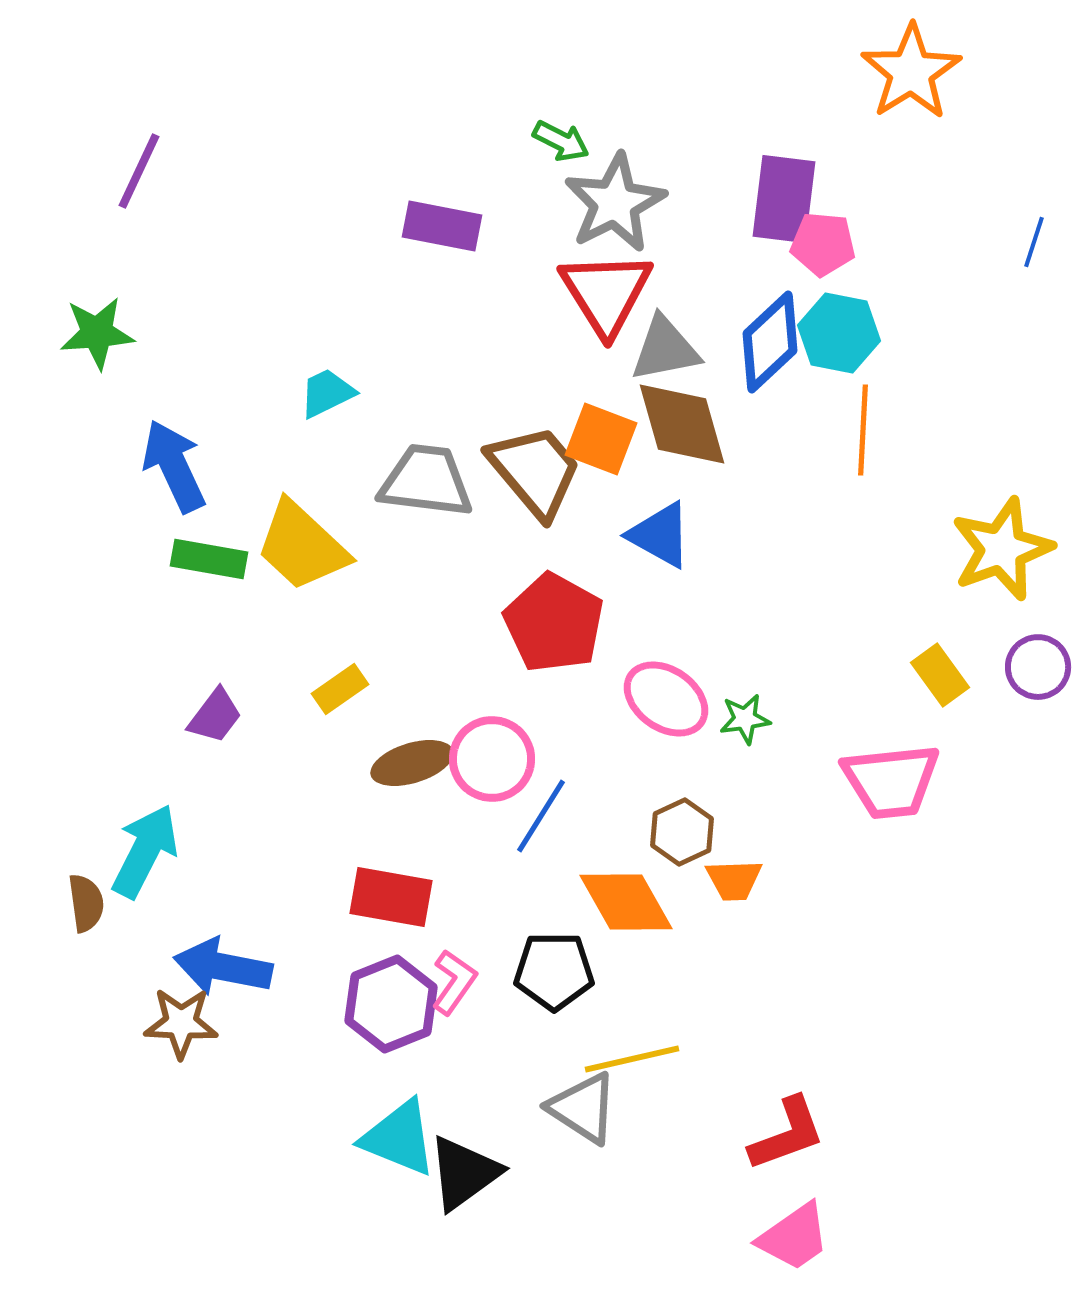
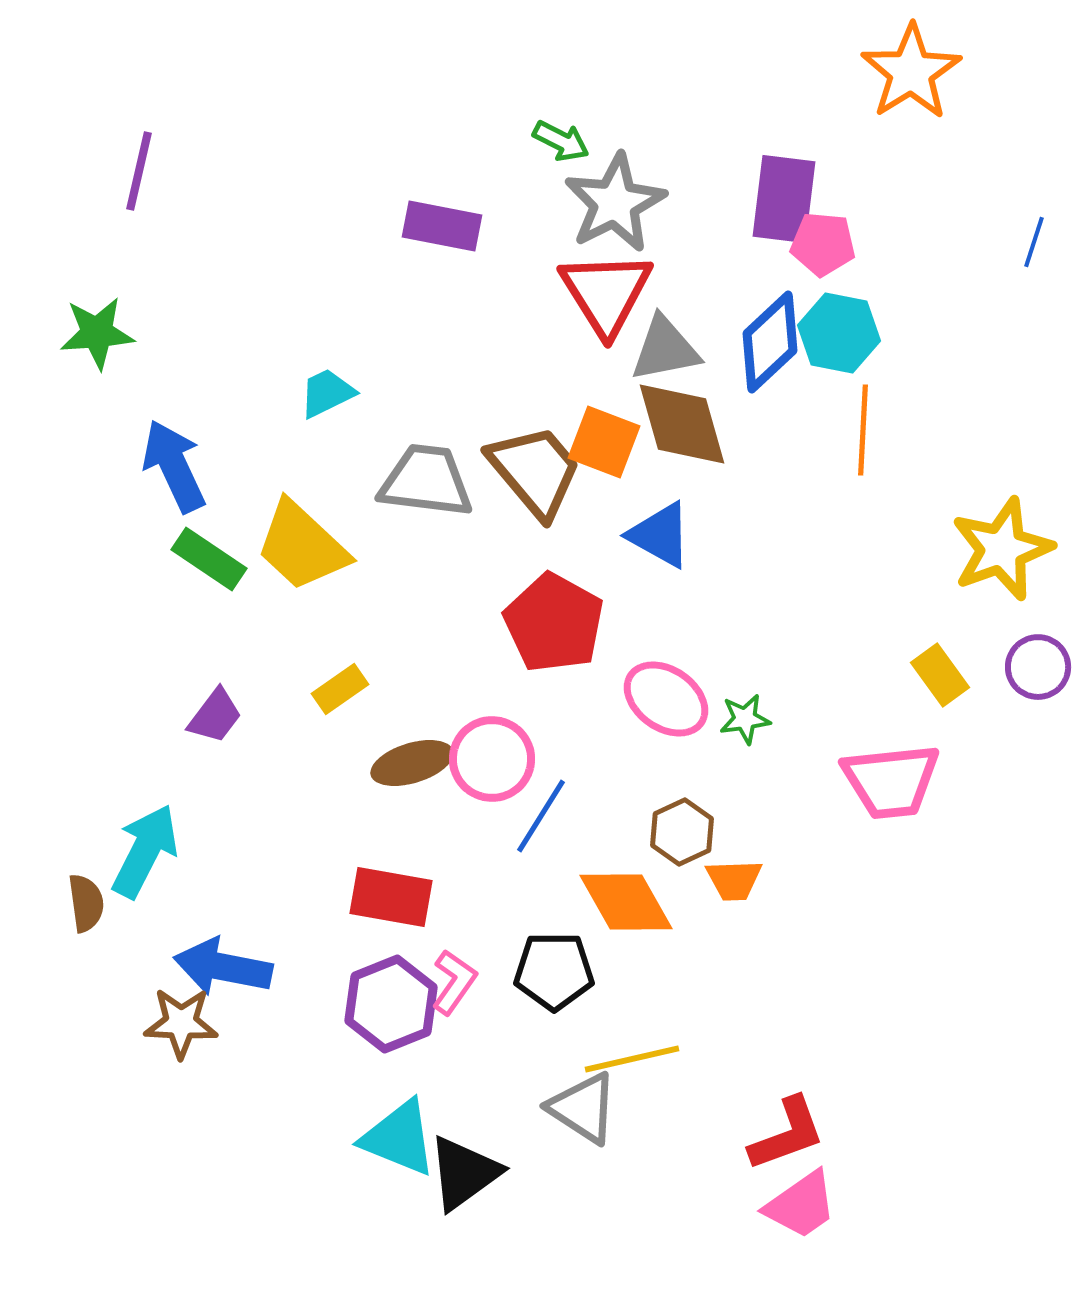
purple line at (139, 171): rotated 12 degrees counterclockwise
orange square at (601, 439): moved 3 px right, 3 px down
green rectangle at (209, 559): rotated 24 degrees clockwise
pink trapezoid at (794, 1237): moved 7 px right, 32 px up
